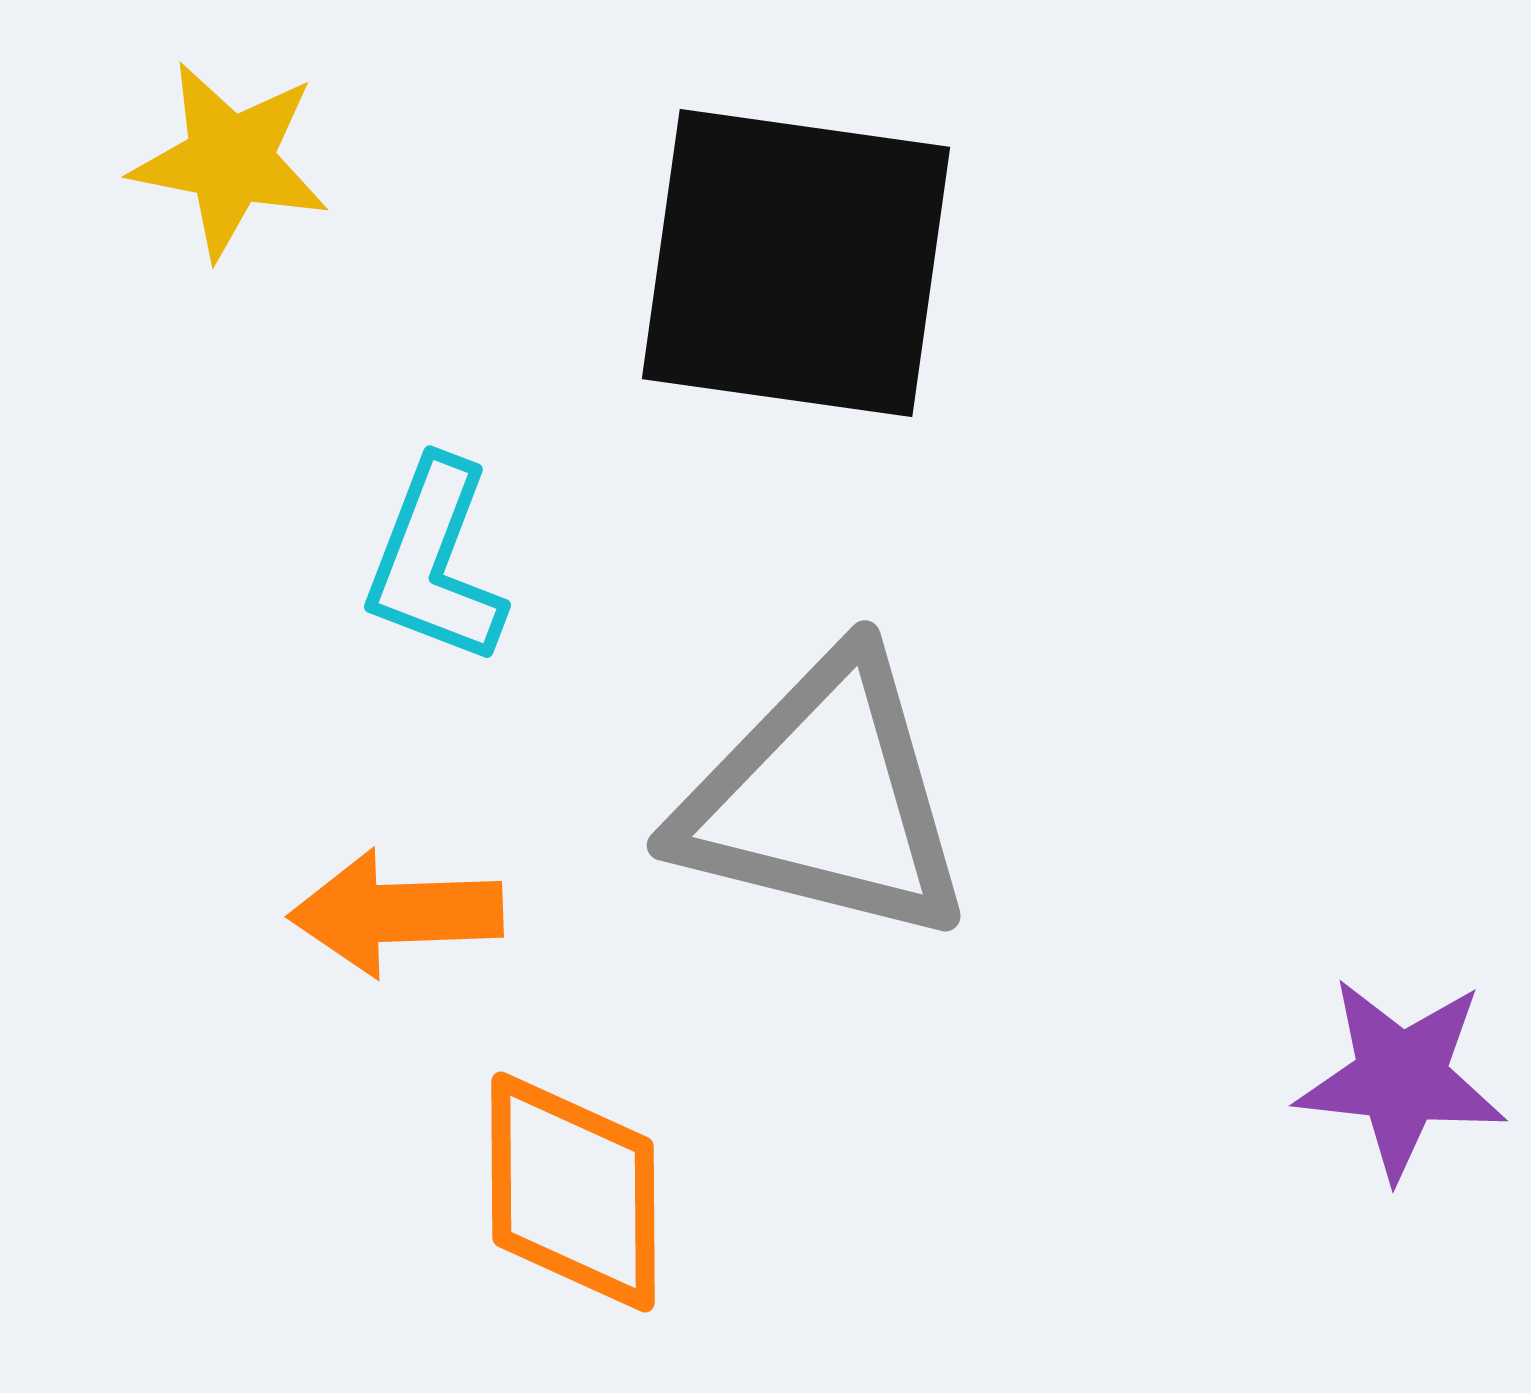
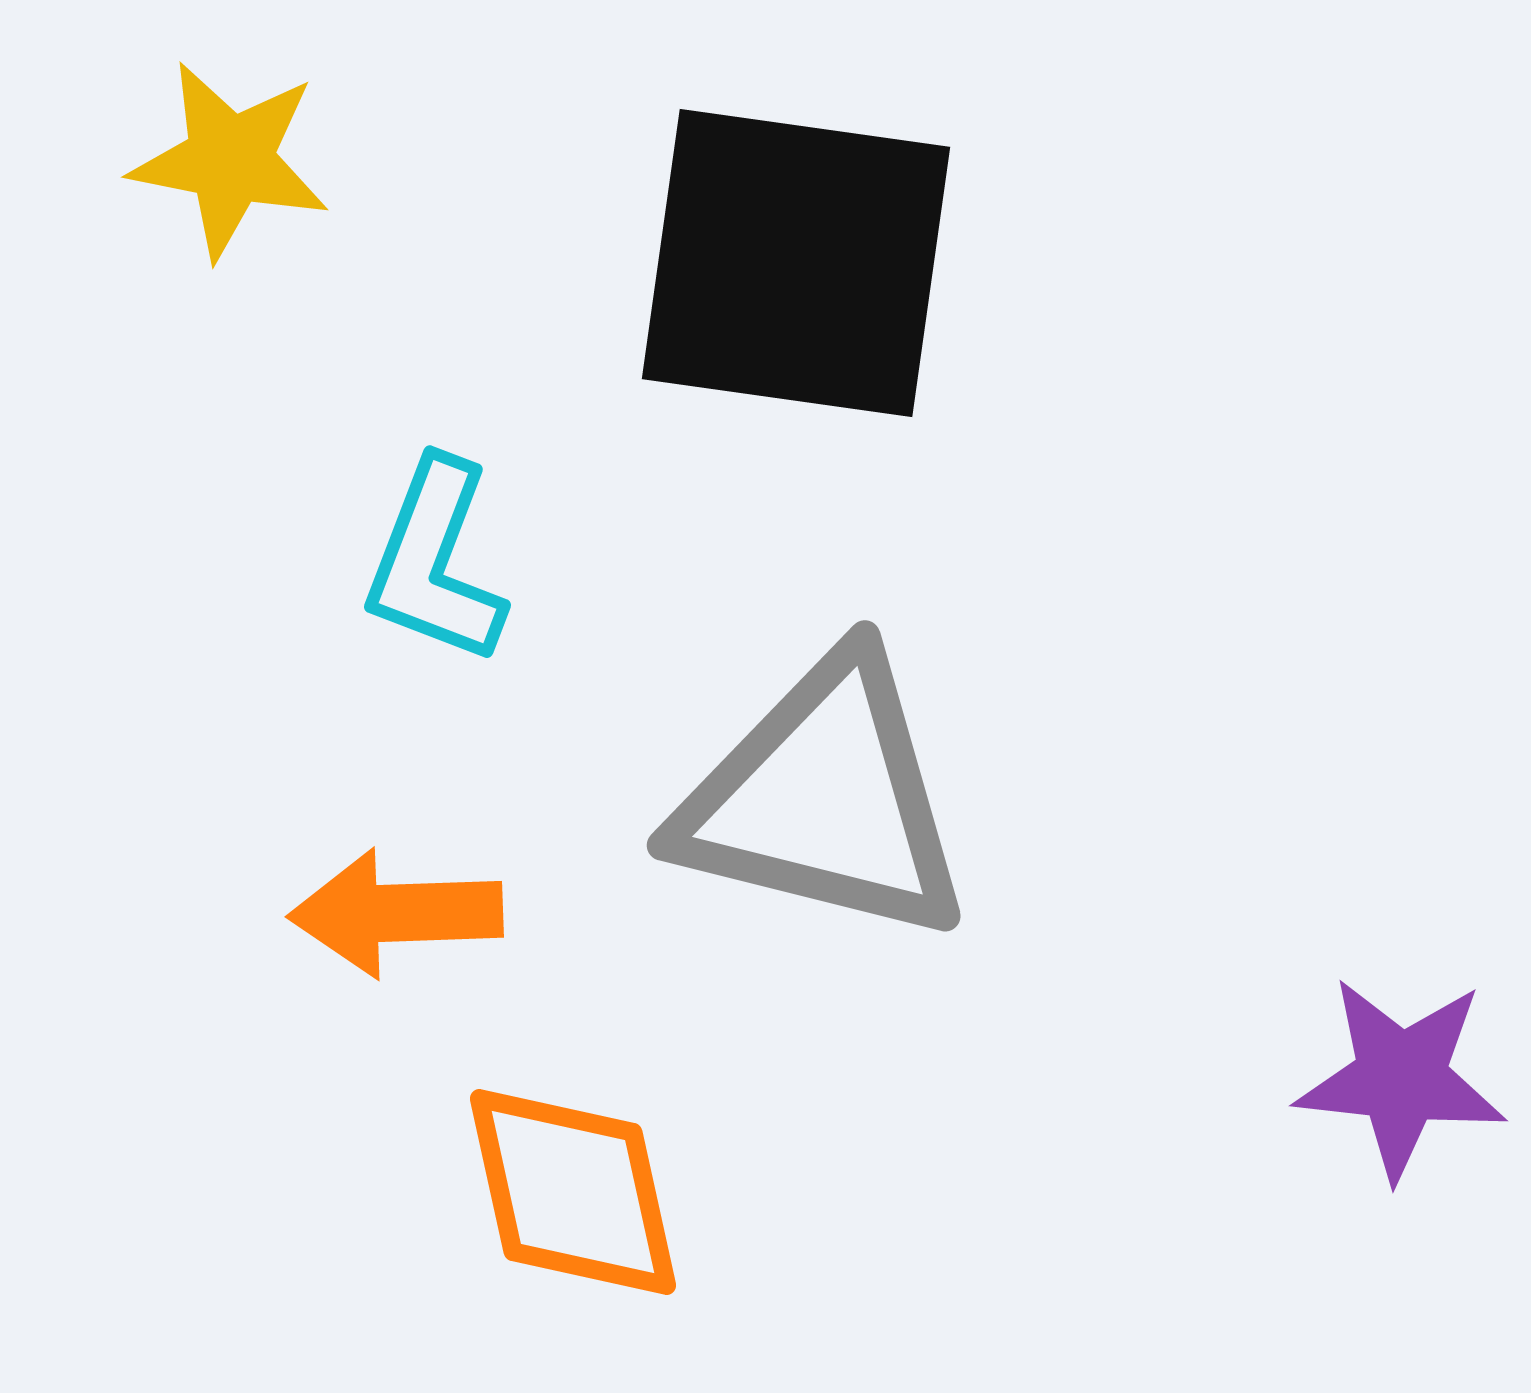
orange diamond: rotated 12 degrees counterclockwise
